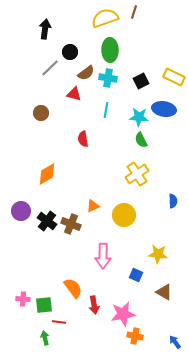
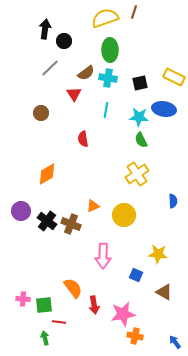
black circle: moved 6 px left, 11 px up
black square: moved 1 px left, 2 px down; rotated 14 degrees clockwise
red triangle: rotated 42 degrees clockwise
